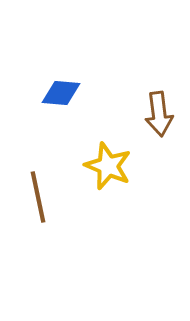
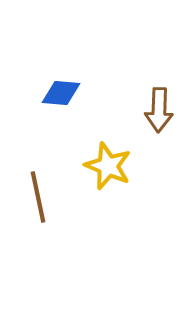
brown arrow: moved 4 px up; rotated 9 degrees clockwise
